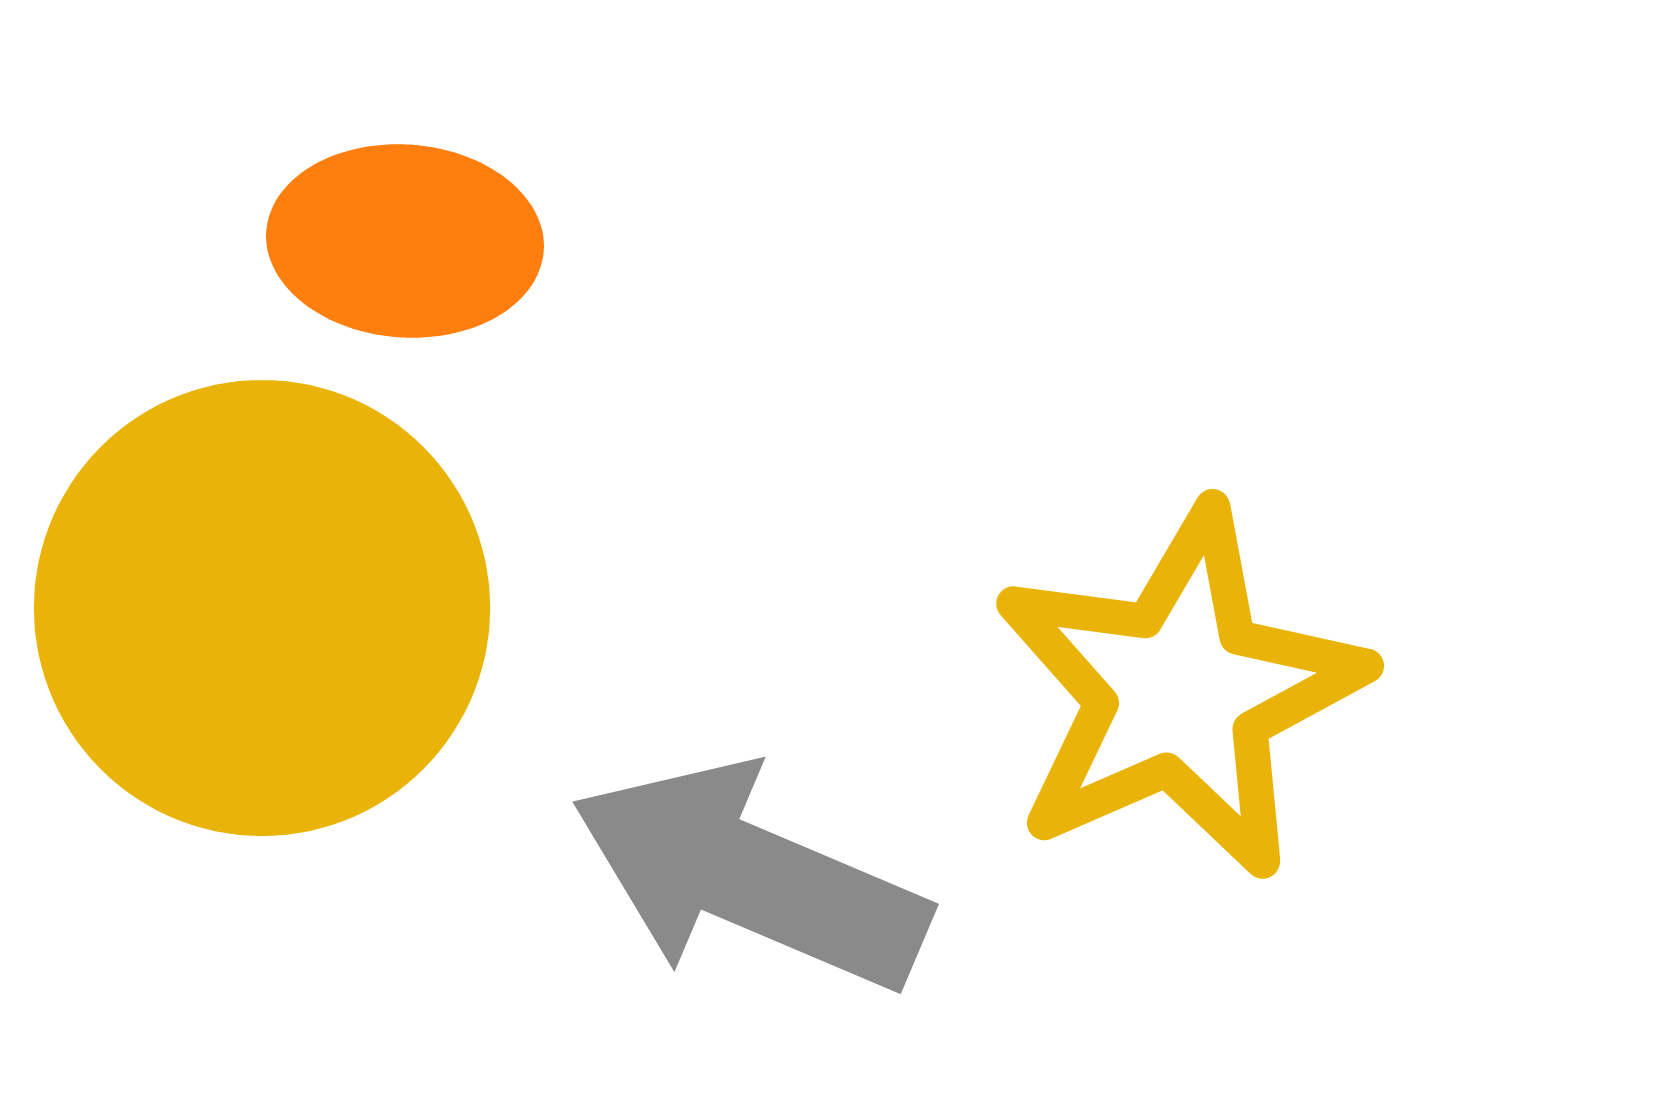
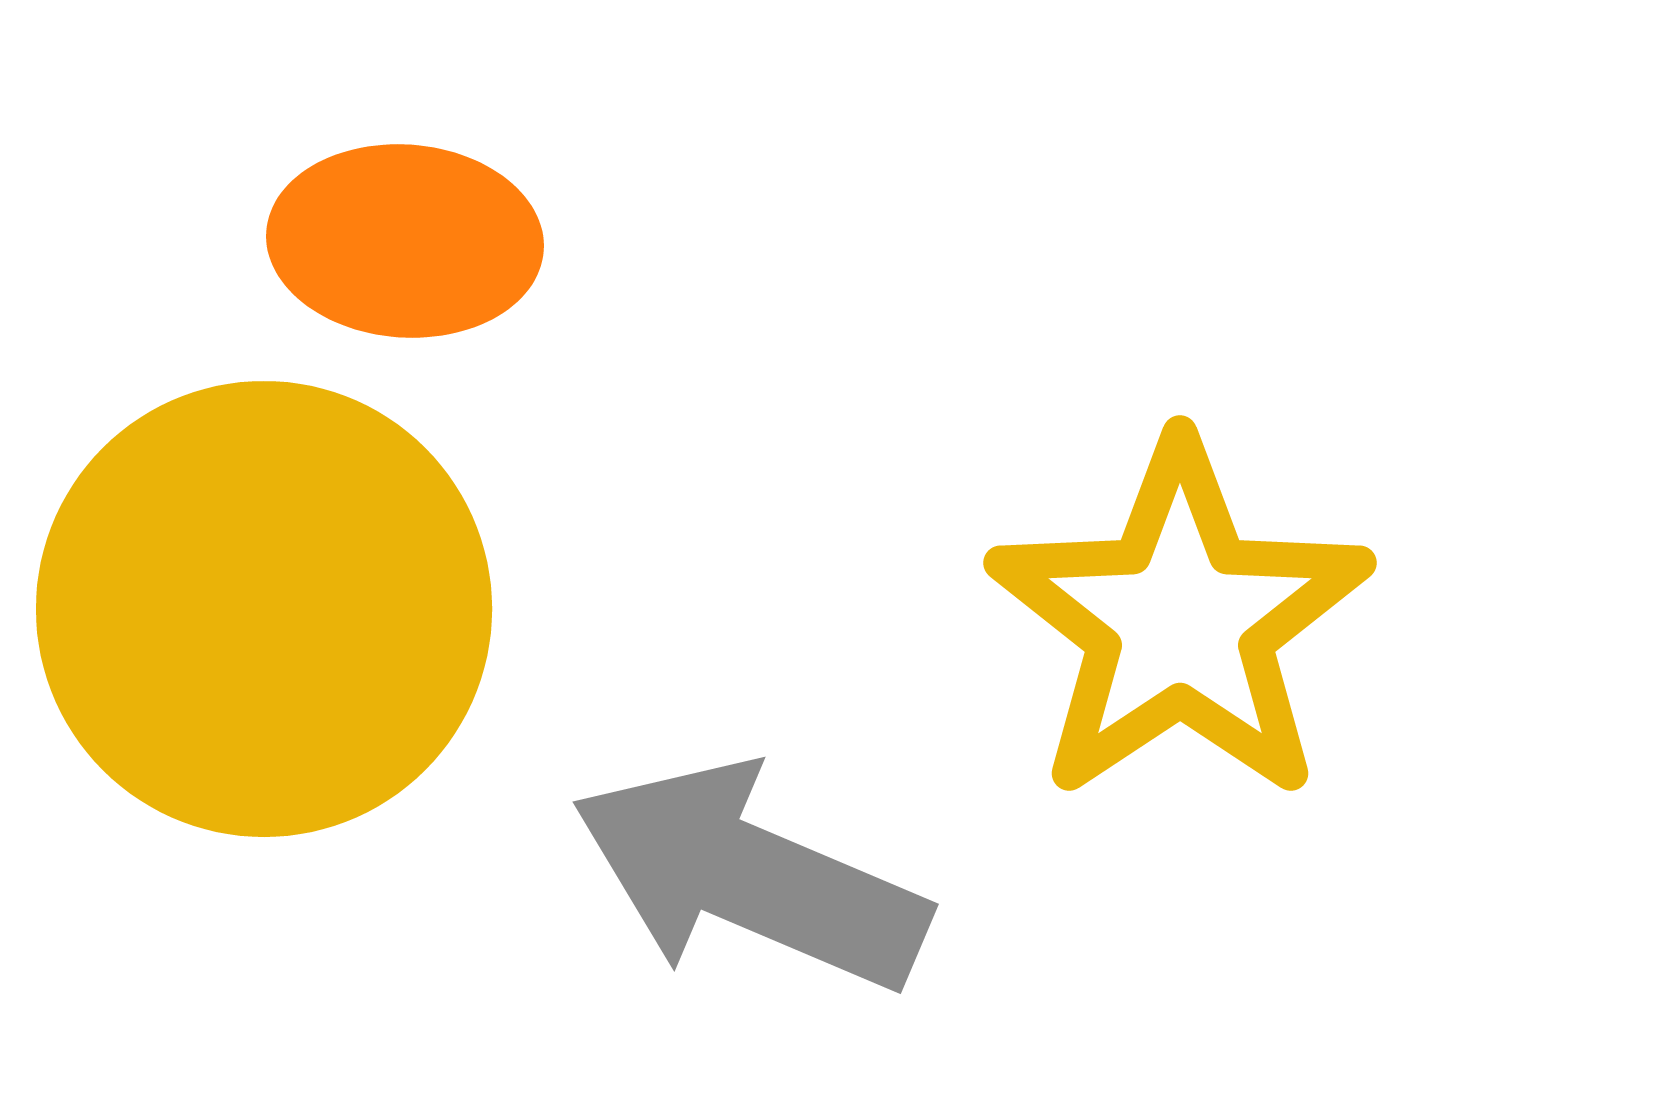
yellow circle: moved 2 px right, 1 px down
yellow star: moved 71 px up; rotated 10 degrees counterclockwise
